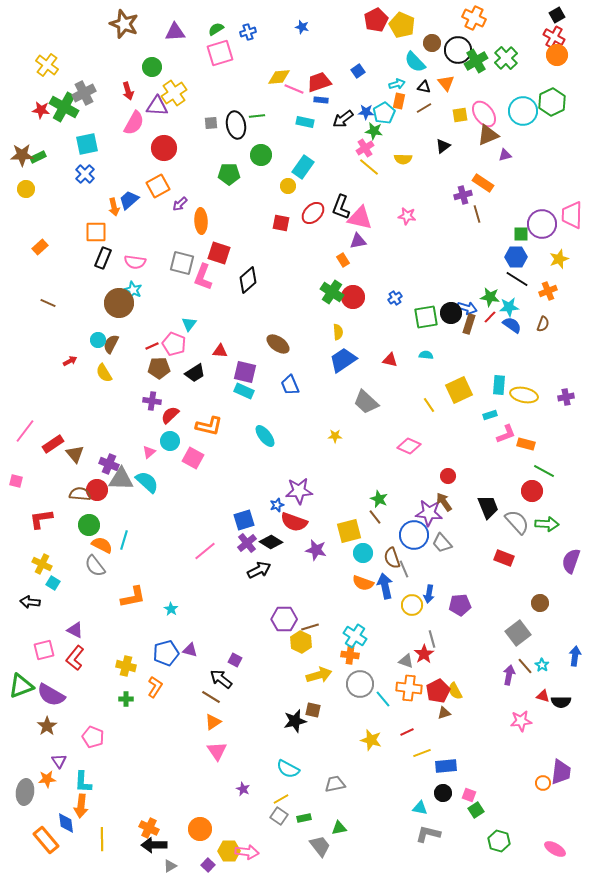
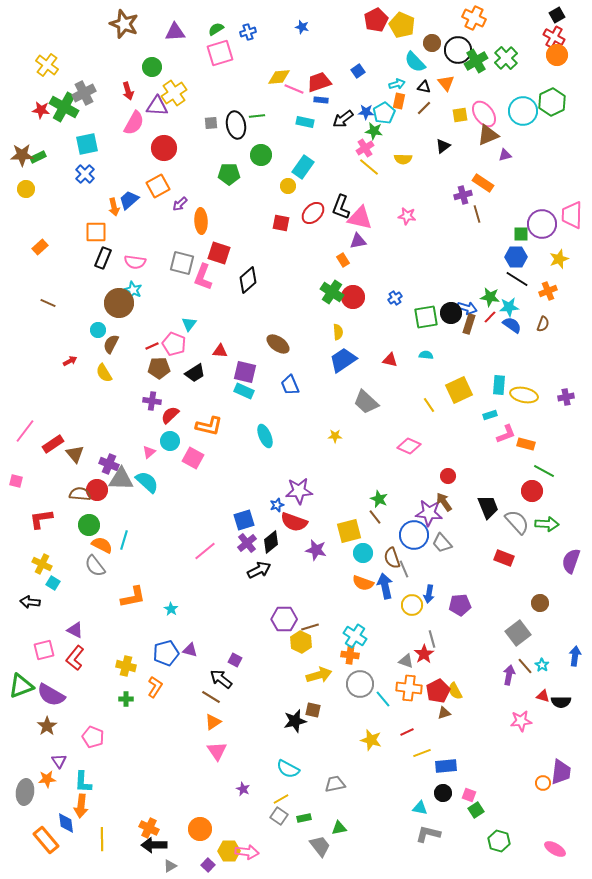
brown line at (424, 108): rotated 14 degrees counterclockwise
cyan circle at (98, 340): moved 10 px up
cyan ellipse at (265, 436): rotated 15 degrees clockwise
black diamond at (271, 542): rotated 70 degrees counterclockwise
